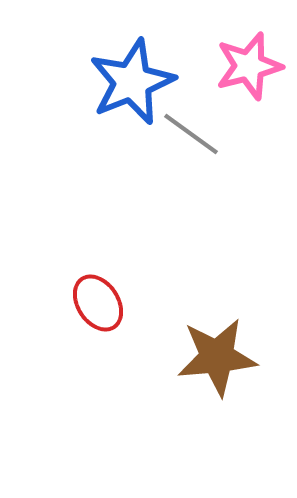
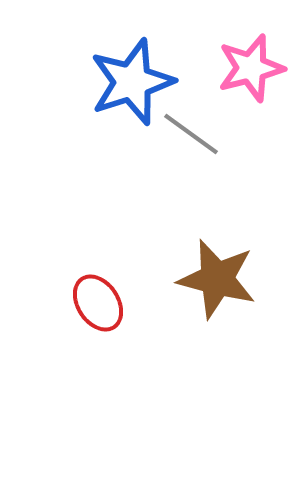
pink star: moved 2 px right, 2 px down
blue star: rotated 4 degrees clockwise
brown star: moved 78 px up; rotated 20 degrees clockwise
